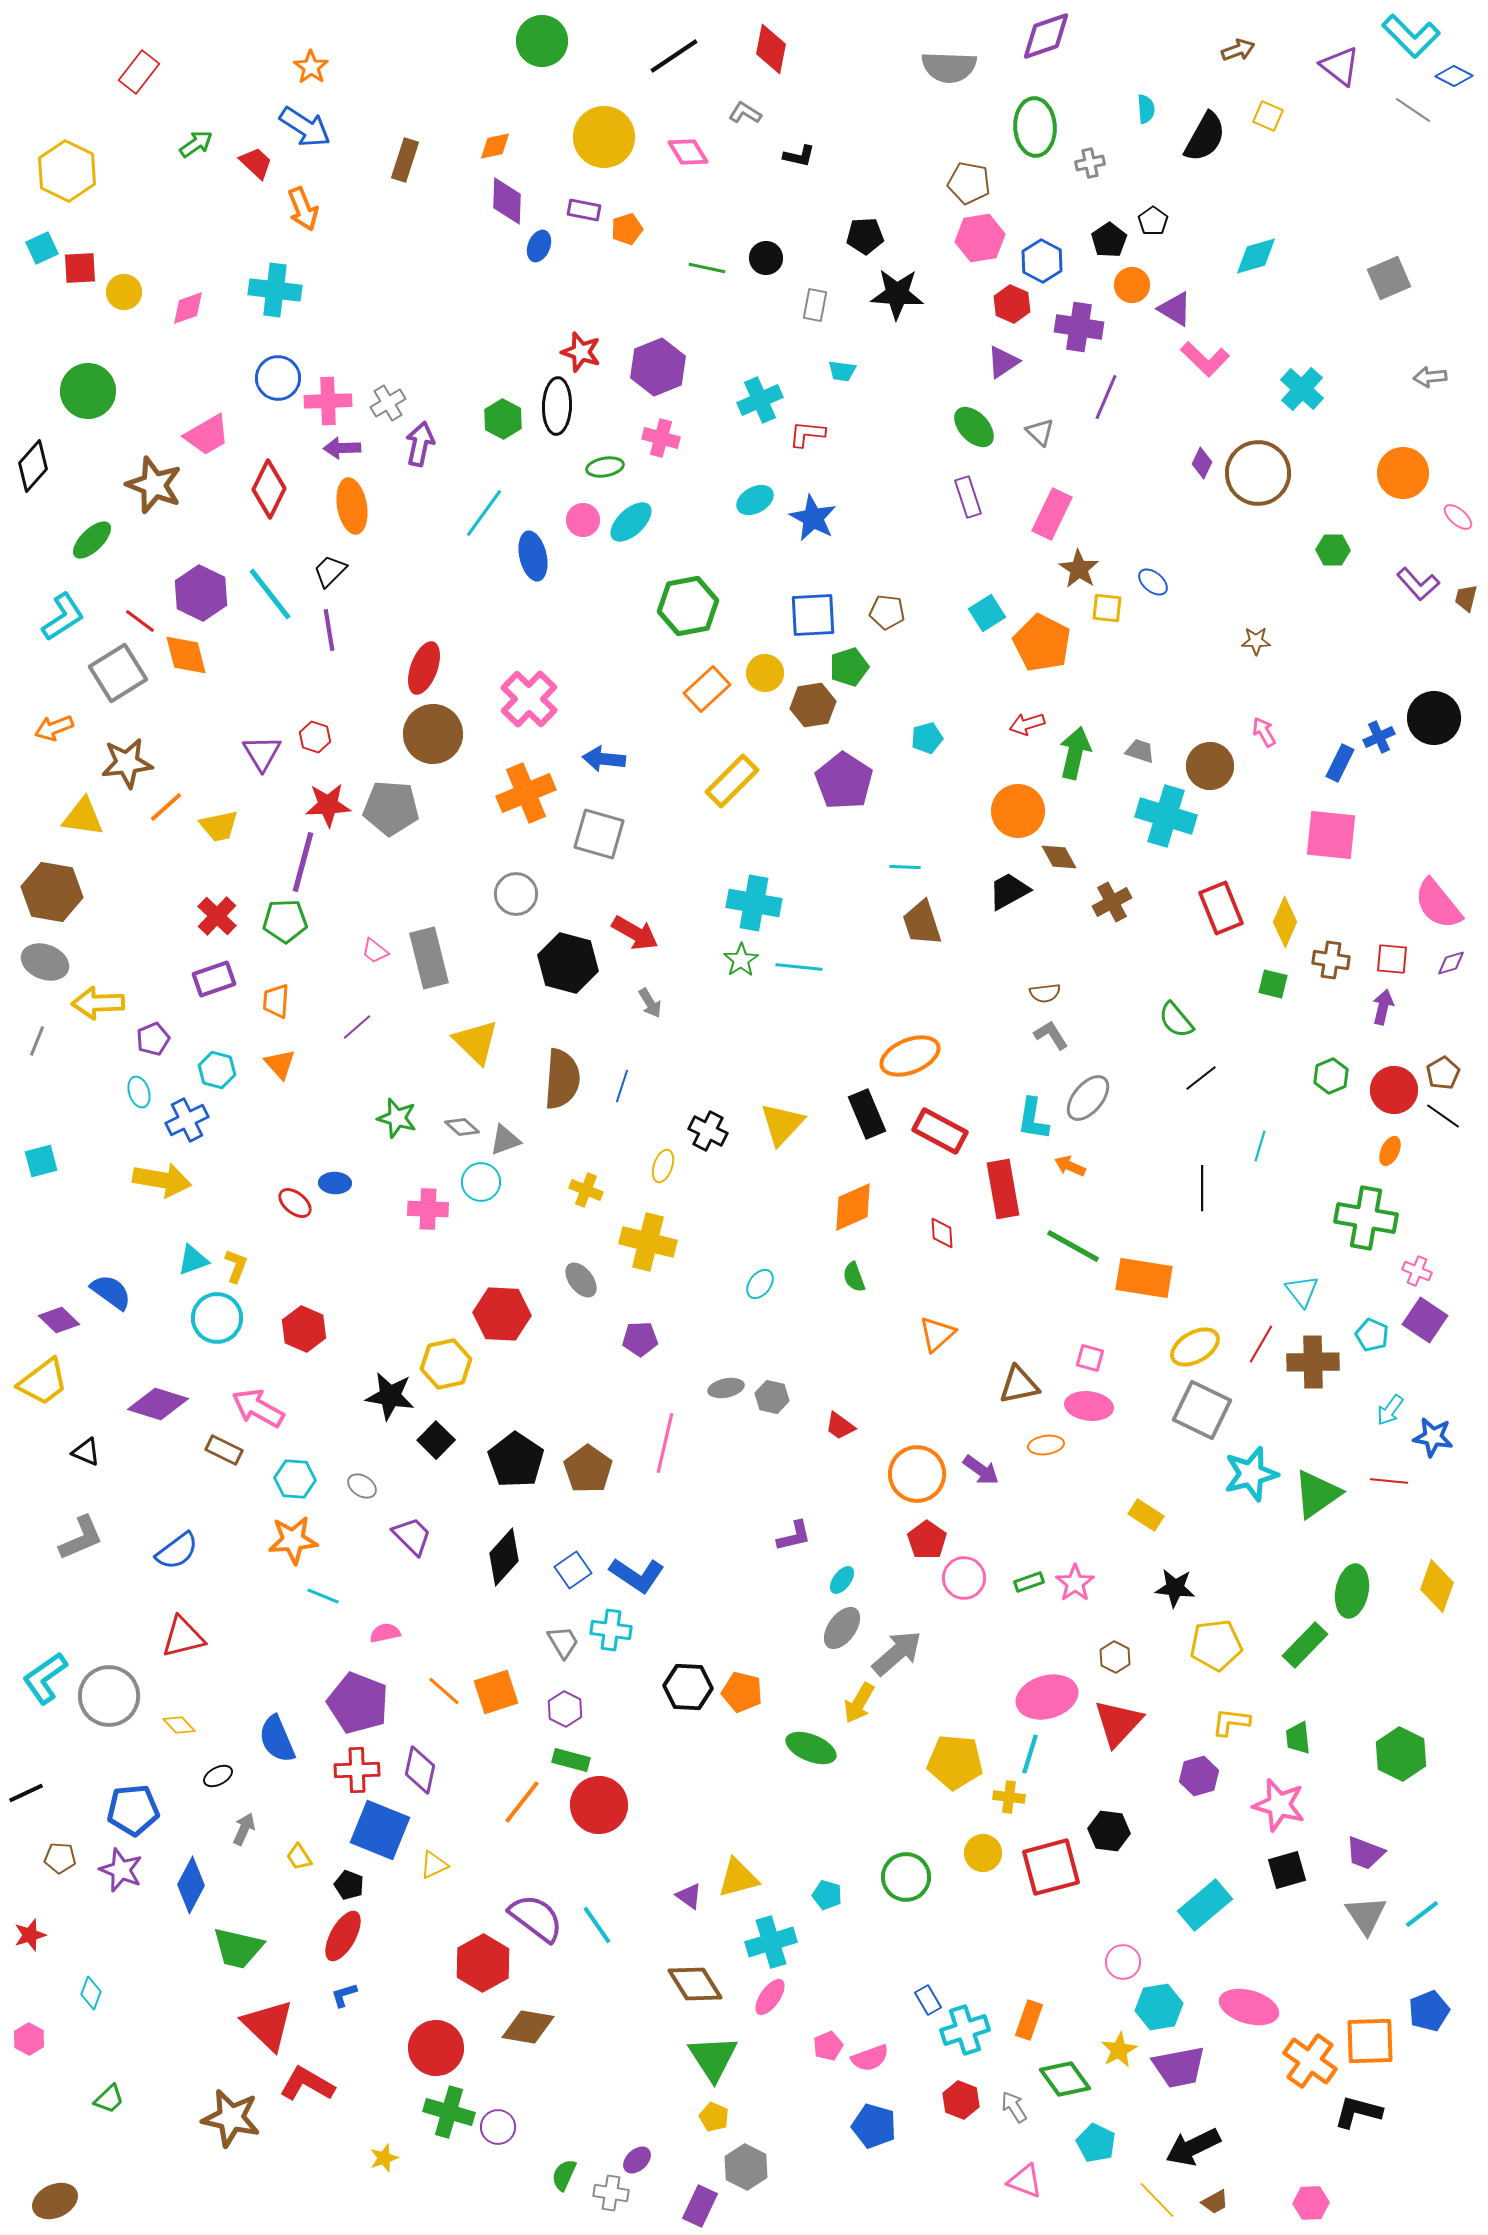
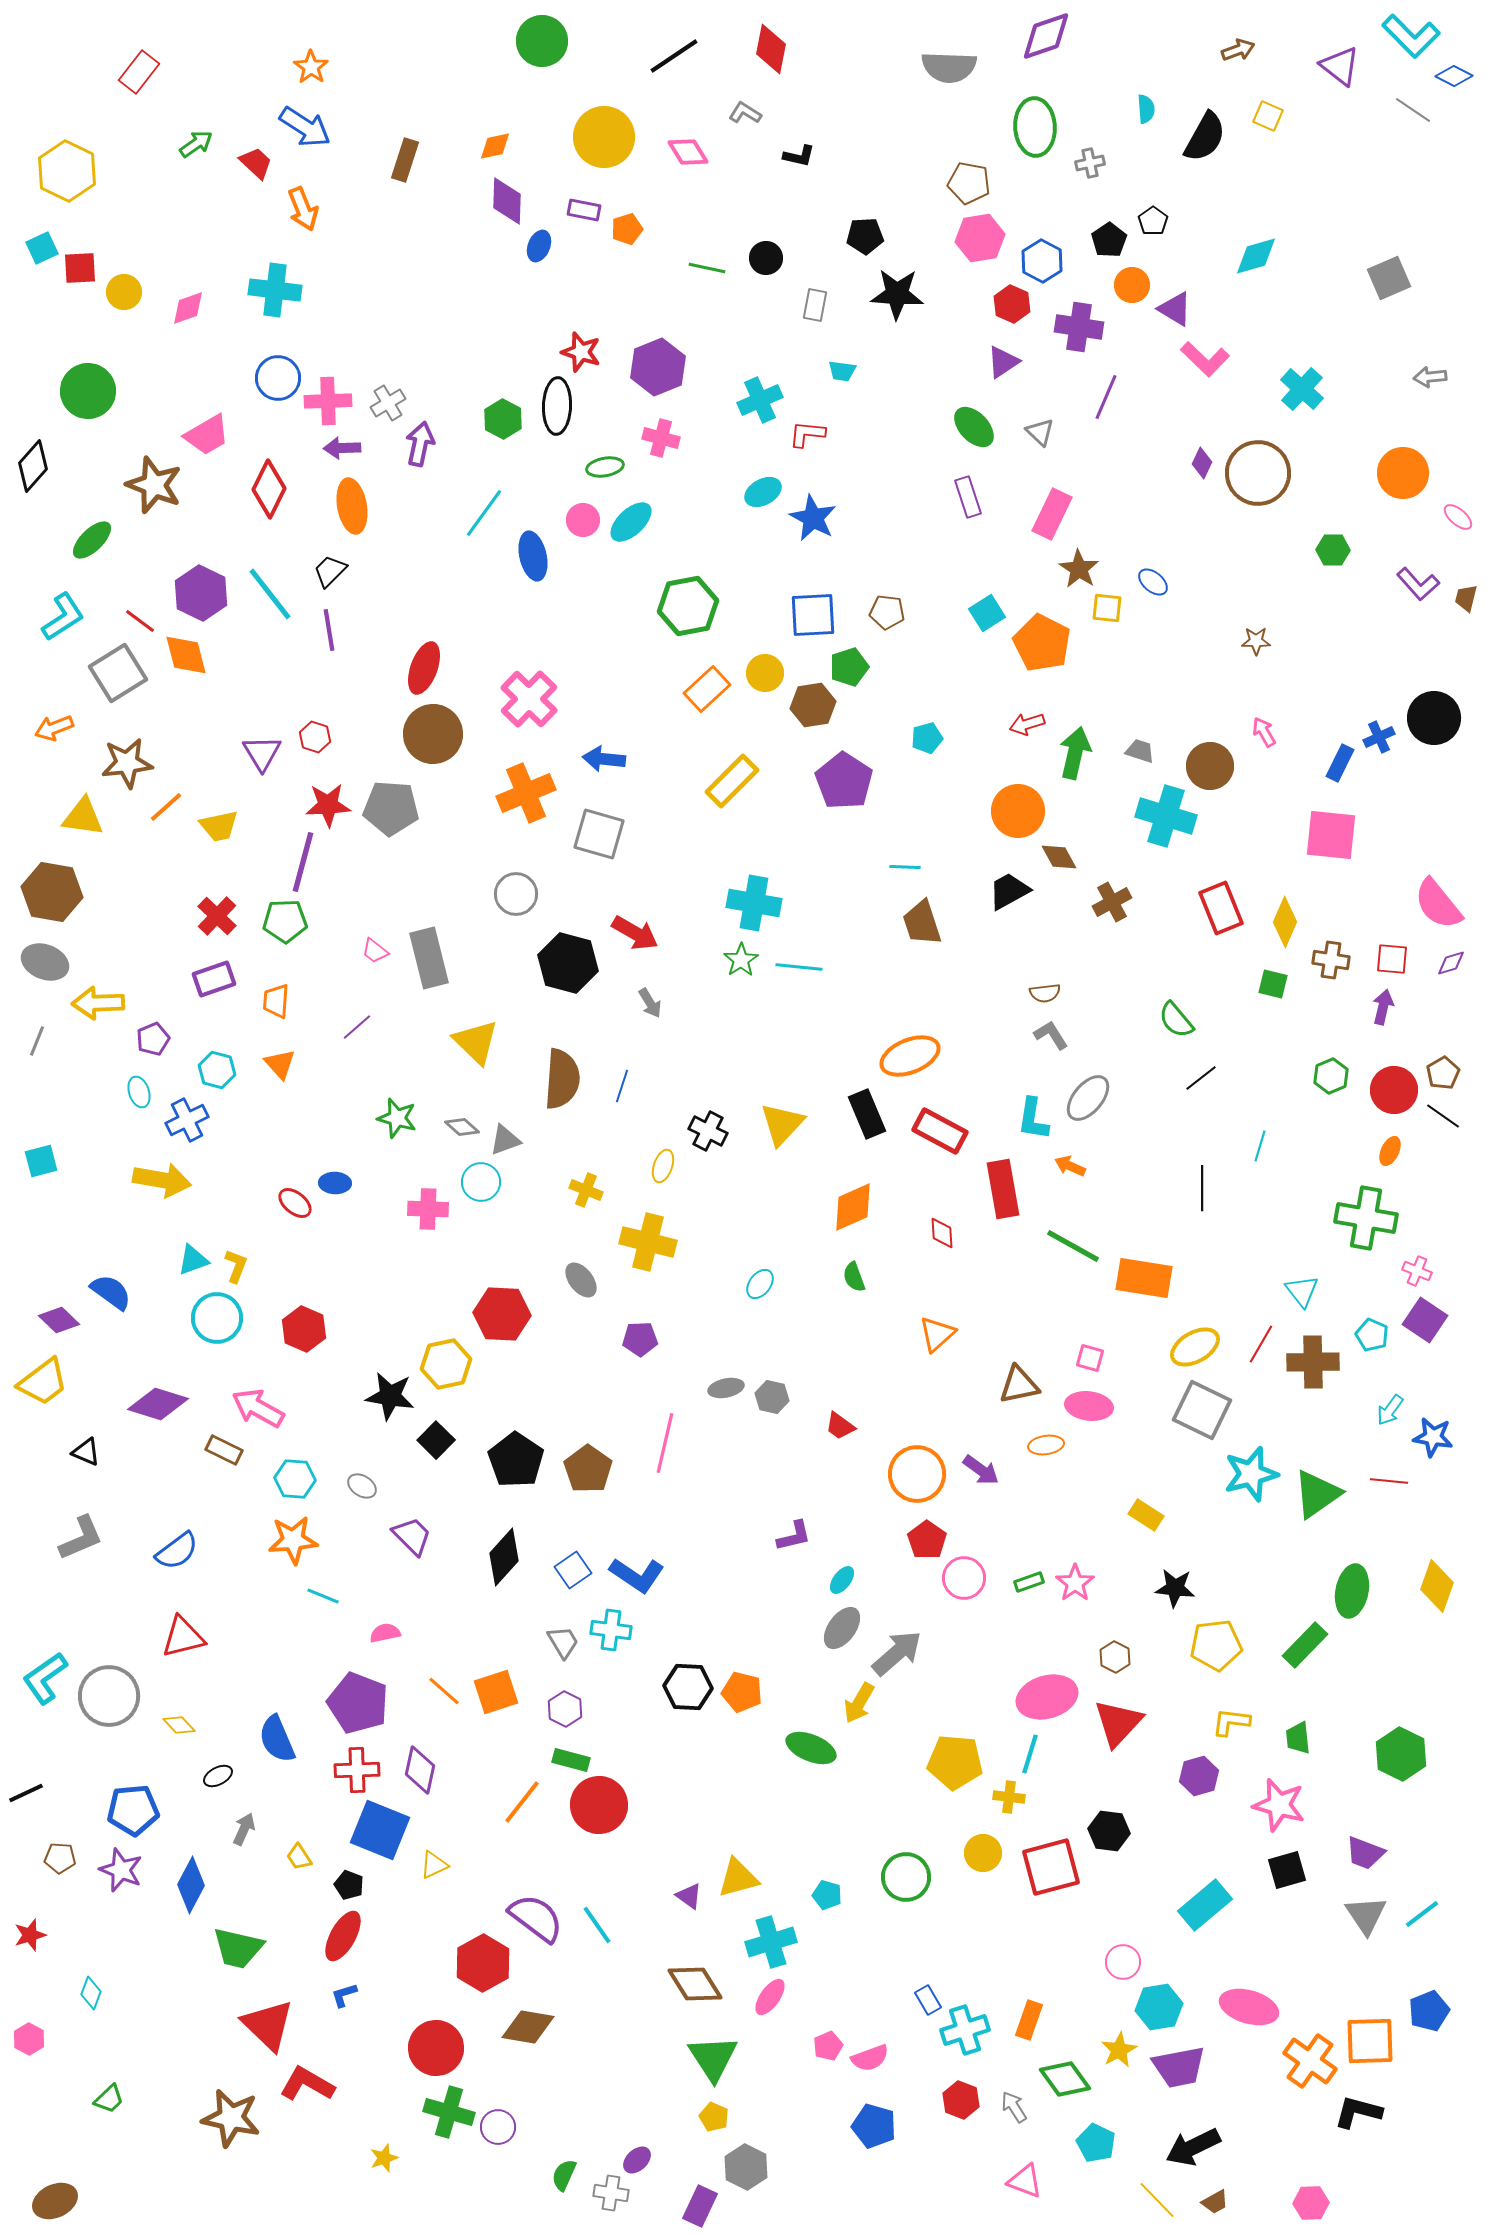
cyan ellipse at (755, 500): moved 8 px right, 8 px up
